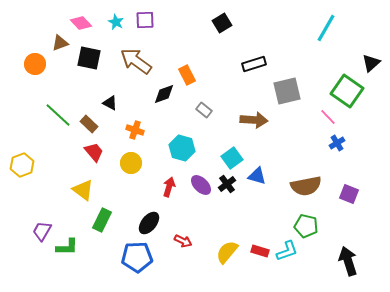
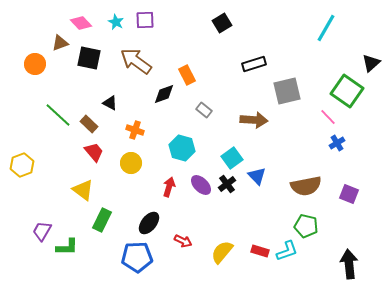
blue triangle at (257, 176): rotated 30 degrees clockwise
yellow semicircle at (227, 252): moved 5 px left
black arrow at (348, 261): moved 1 px right, 3 px down; rotated 12 degrees clockwise
